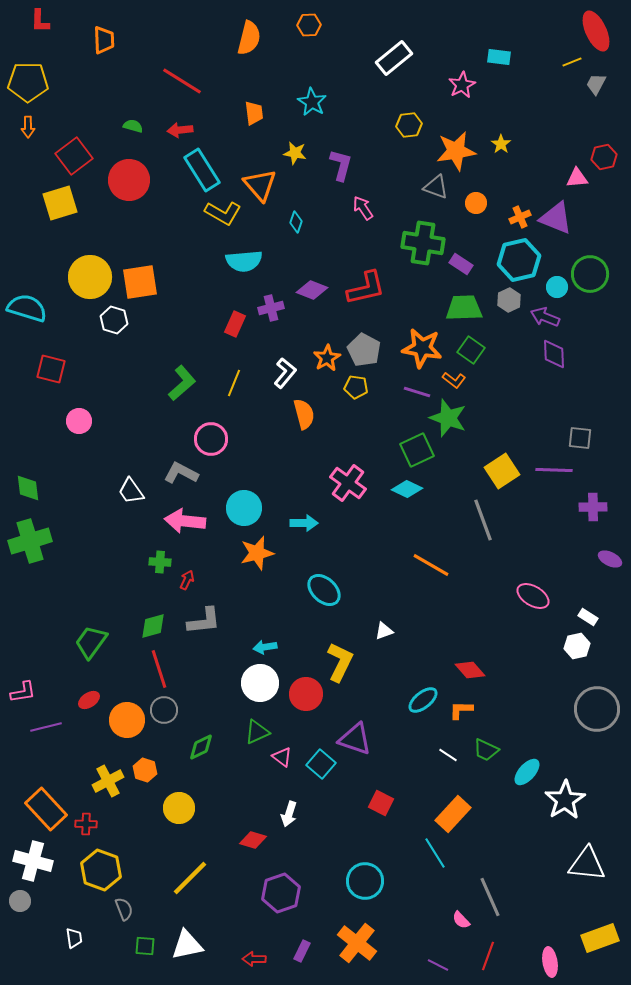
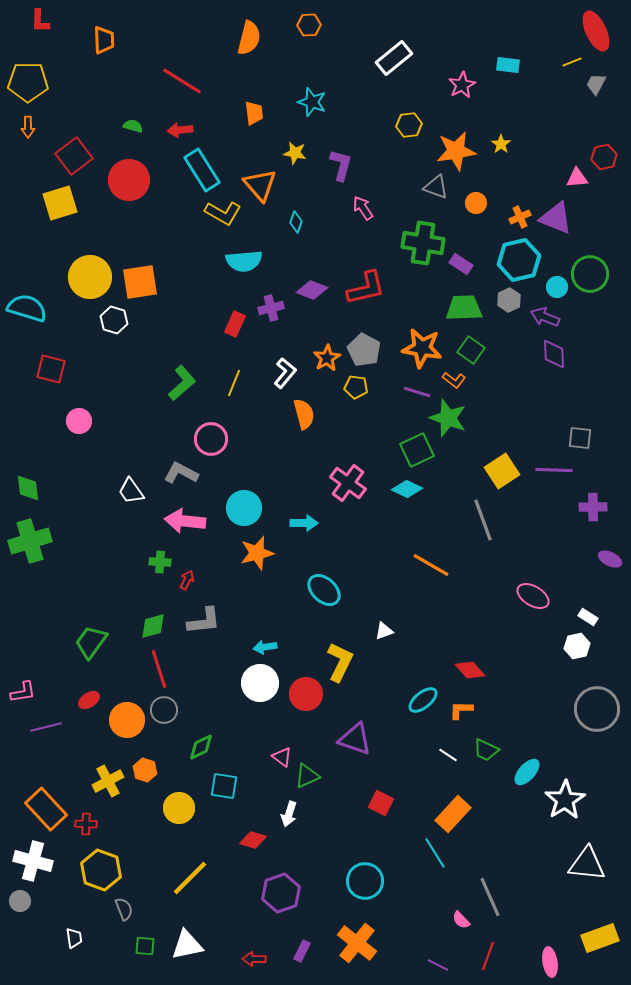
cyan rectangle at (499, 57): moved 9 px right, 8 px down
cyan star at (312, 102): rotated 12 degrees counterclockwise
green triangle at (257, 732): moved 50 px right, 44 px down
cyan square at (321, 764): moved 97 px left, 22 px down; rotated 32 degrees counterclockwise
